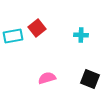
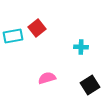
cyan cross: moved 12 px down
black square: moved 6 px down; rotated 36 degrees clockwise
